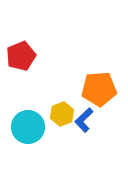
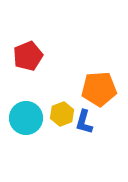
red pentagon: moved 7 px right
blue L-shape: moved 2 px down; rotated 30 degrees counterclockwise
cyan circle: moved 2 px left, 9 px up
